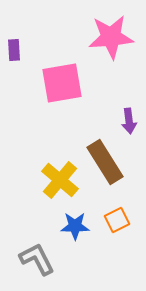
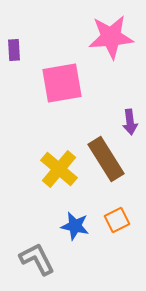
purple arrow: moved 1 px right, 1 px down
brown rectangle: moved 1 px right, 3 px up
yellow cross: moved 1 px left, 11 px up
blue star: rotated 12 degrees clockwise
